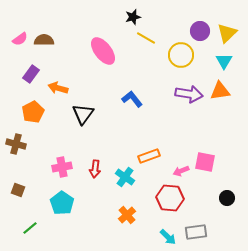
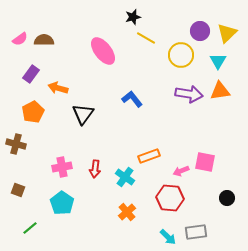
cyan triangle: moved 6 px left
orange cross: moved 3 px up
